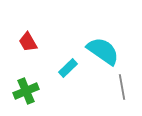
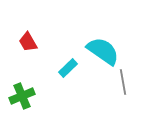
gray line: moved 1 px right, 5 px up
green cross: moved 4 px left, 5 px down
